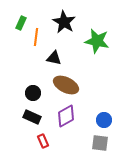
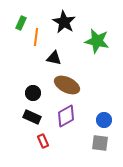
brown ellipse: moved 1 px right
